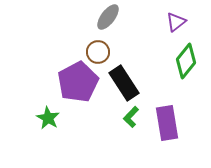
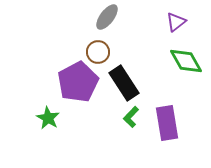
gray ellipse: moved 1 px left
green diamond: rotated 68 degrees counterclockwise
